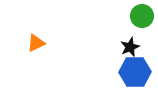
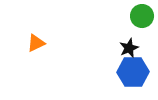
black star: moved 1 px left, 1 px down
blue hexagon: moved 2 px left
